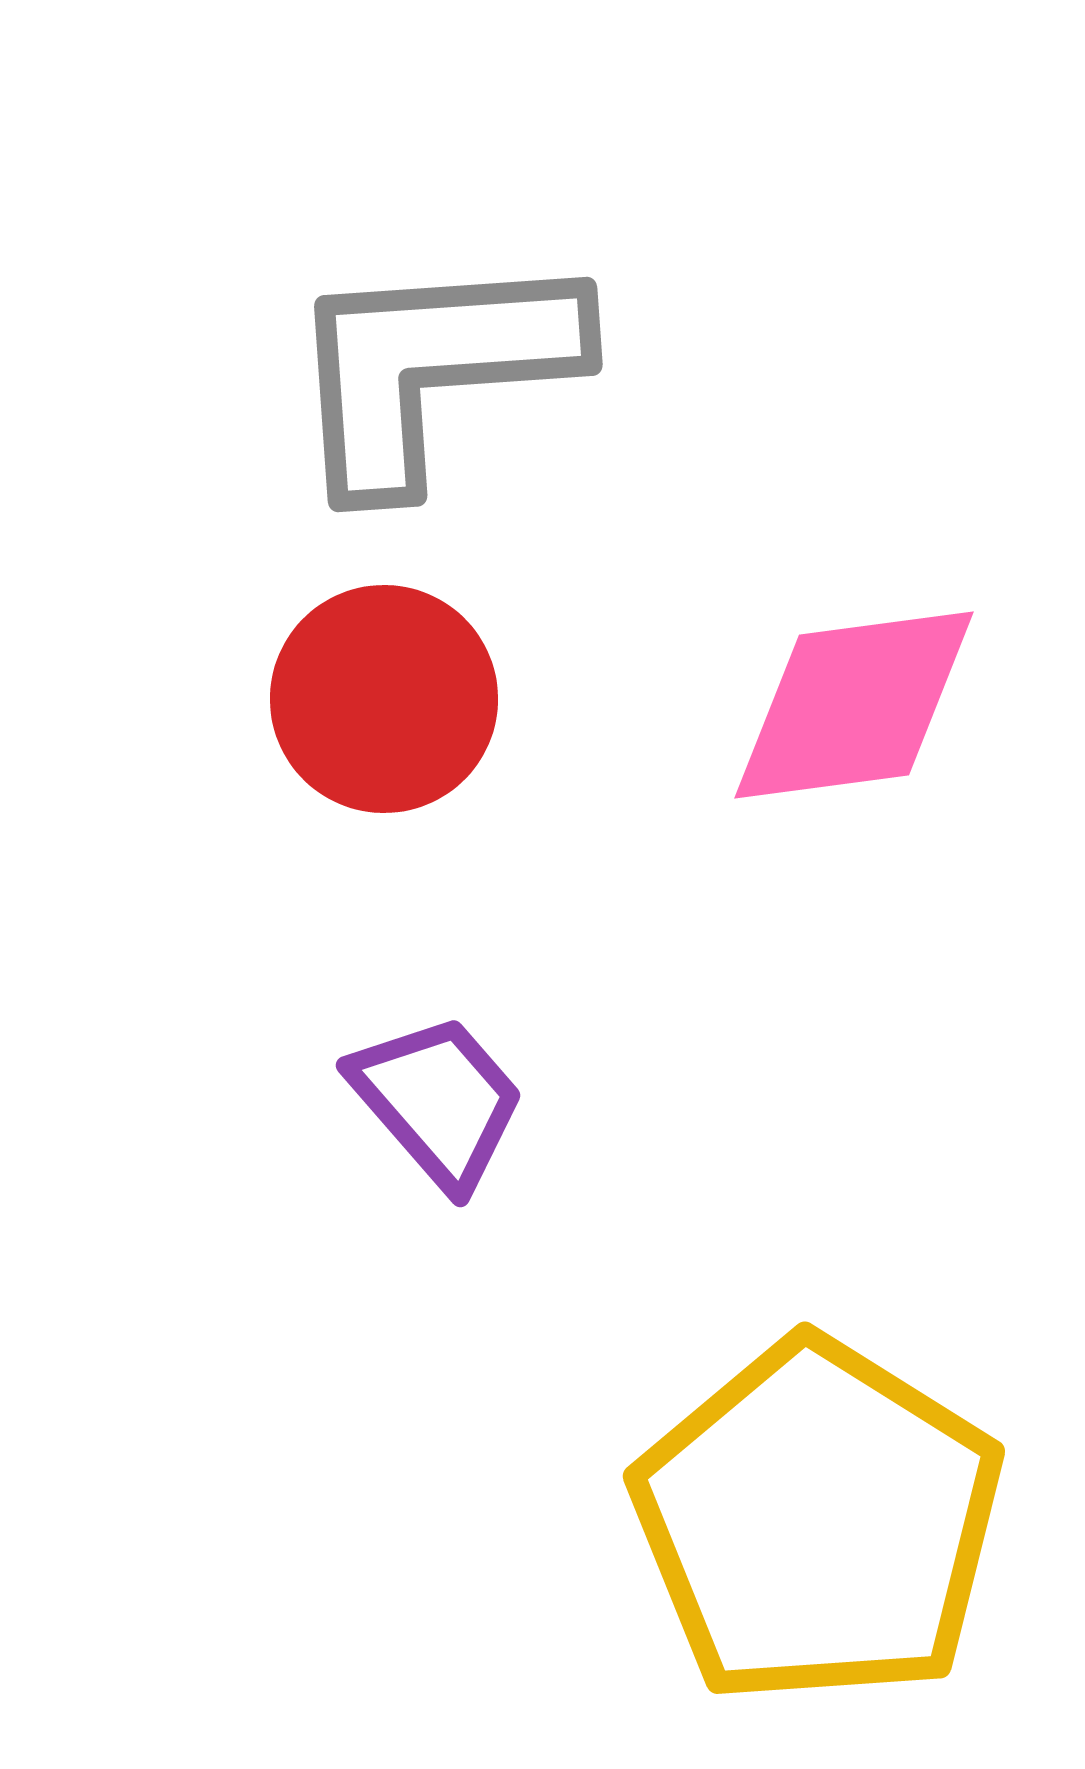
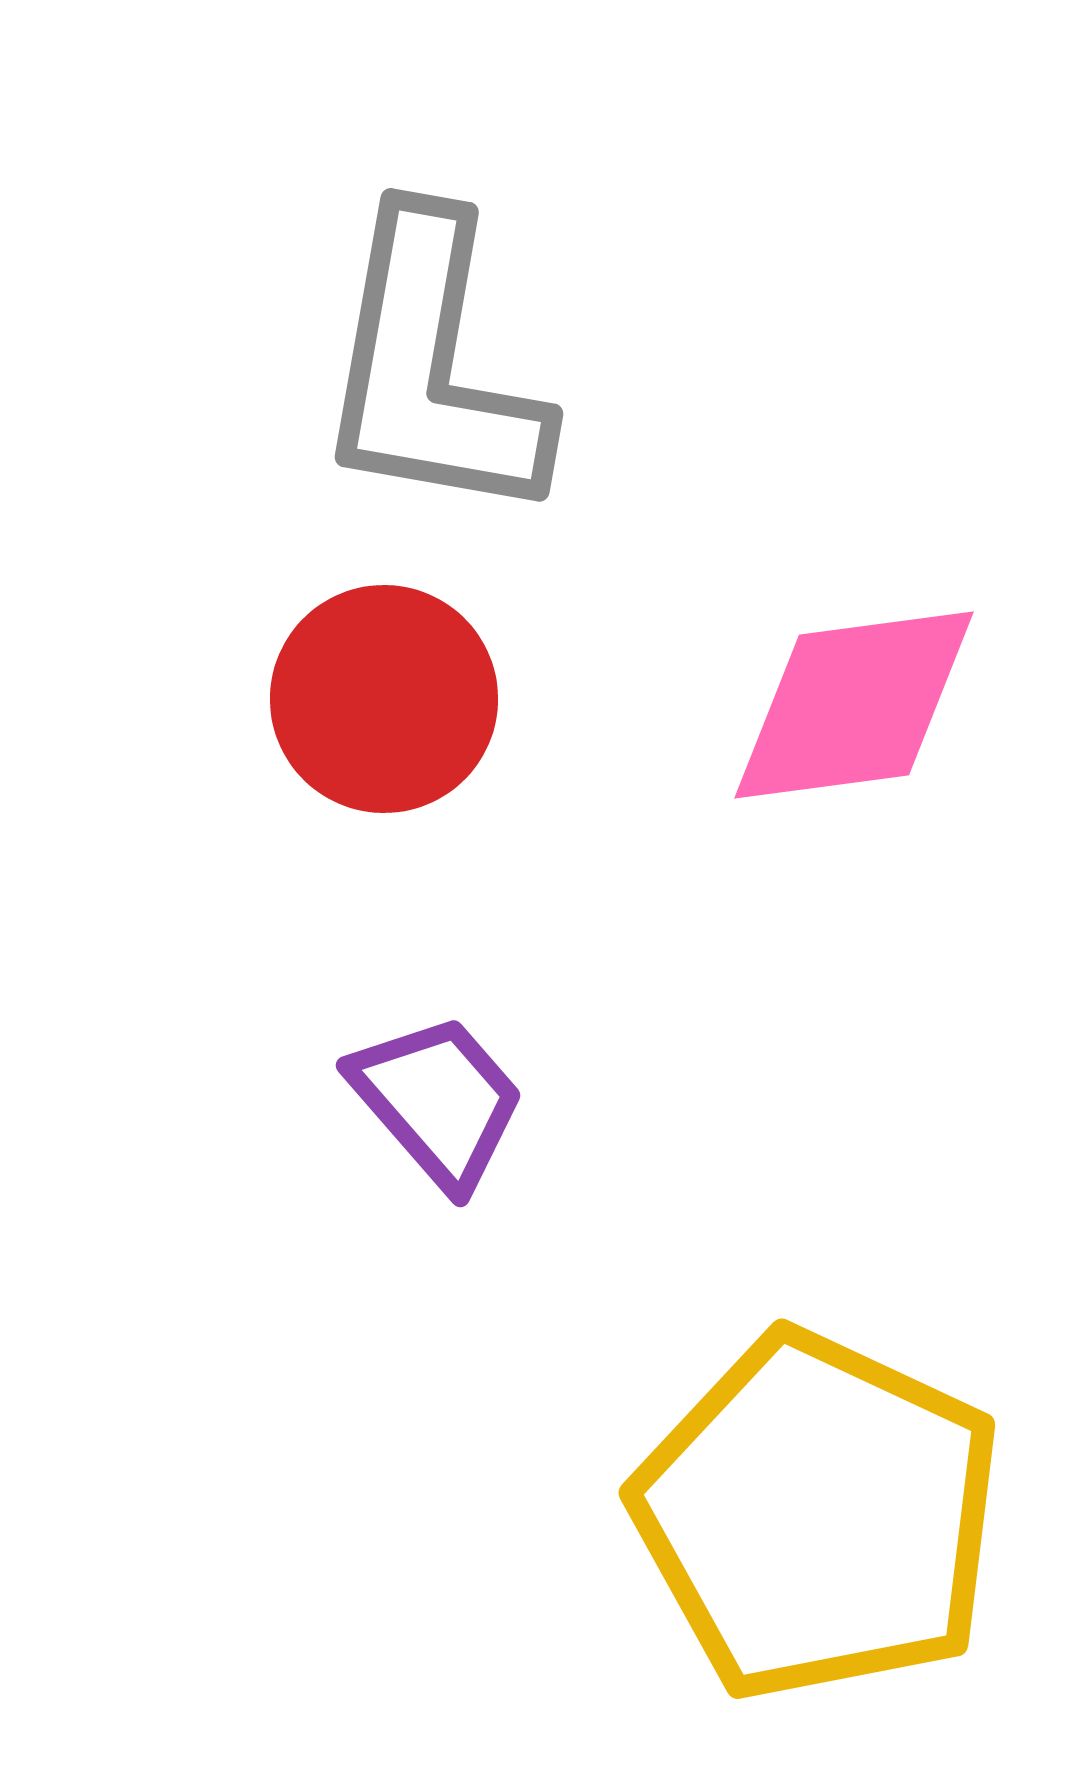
gray L-shape: rotated 76 degrees counterclockwise
yellow pentagon: moved 6 px up; rotated 7 degrees counterclockwise
